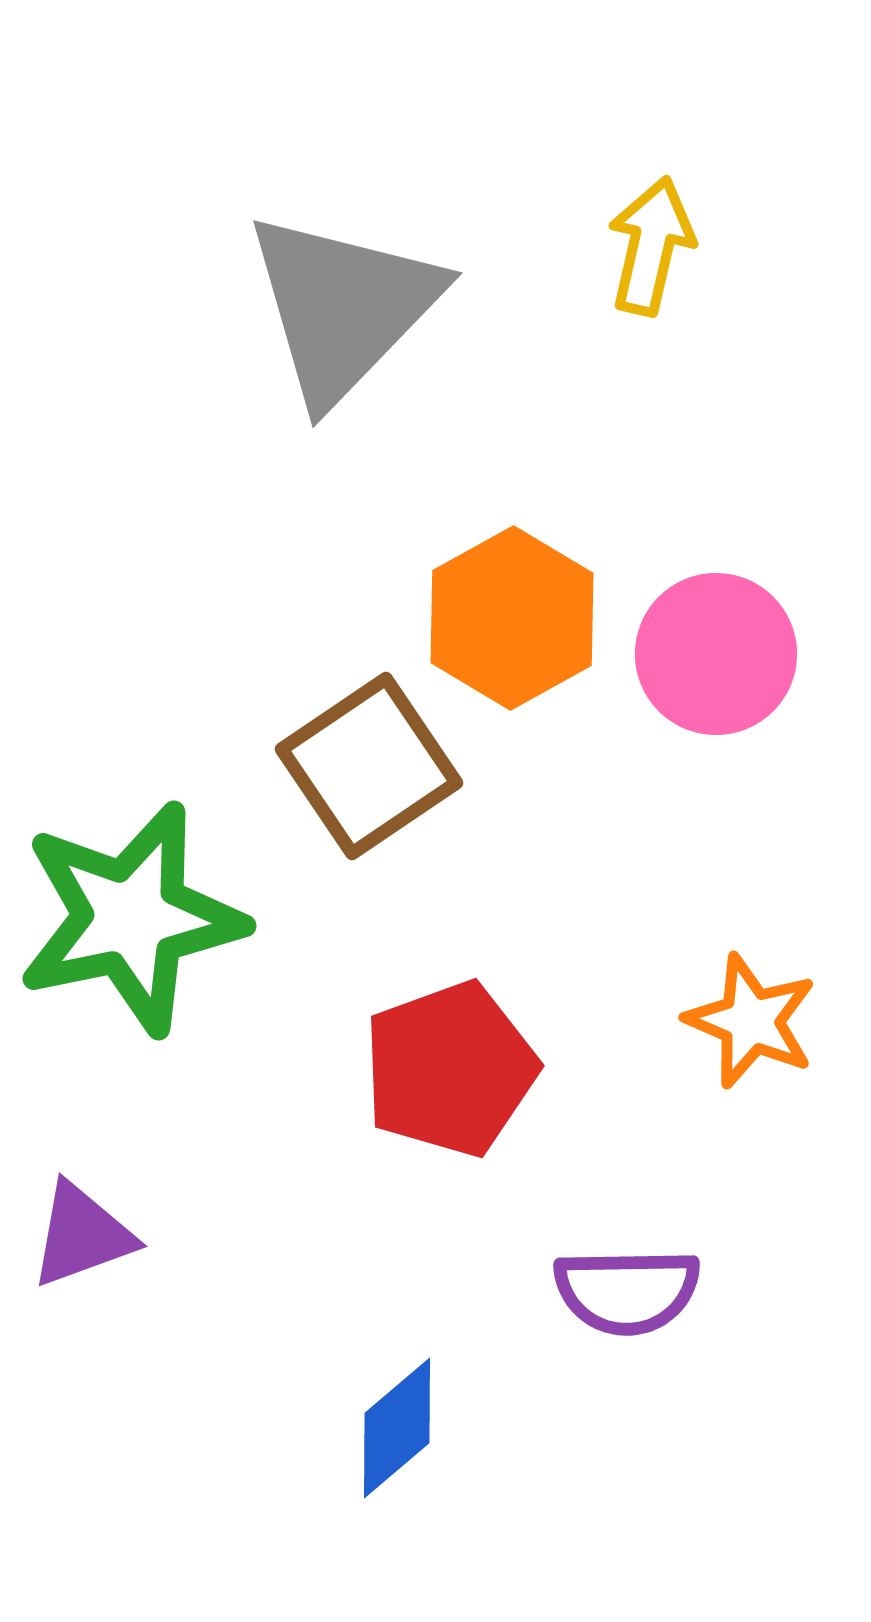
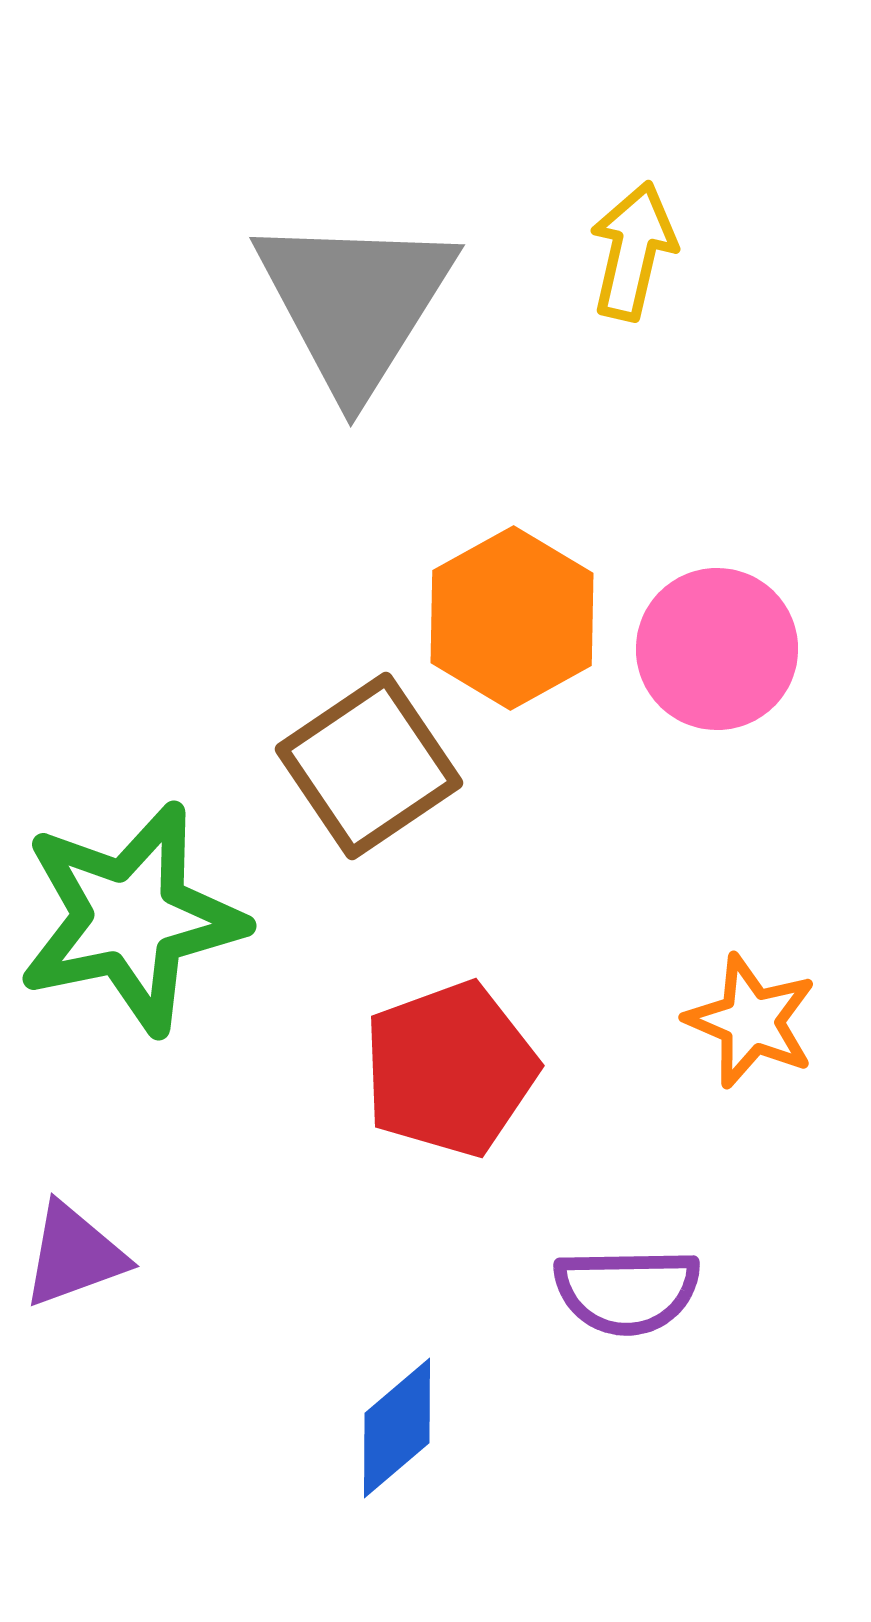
yellow arrow: moved 18 px left, 5 px down
gray triangle: moved 12 px right, 4 px up; rotated 12 degrees counterclockwise
pink circle: moved 1 px right, 5 px up
purple triangle: moved 8 px left, 20 px down
